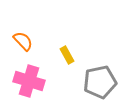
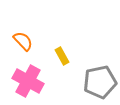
yellow rectangle: moved 5 px left, 1 px down
pink cross: moved 1 px left; rotated 12 degrees clockwise
